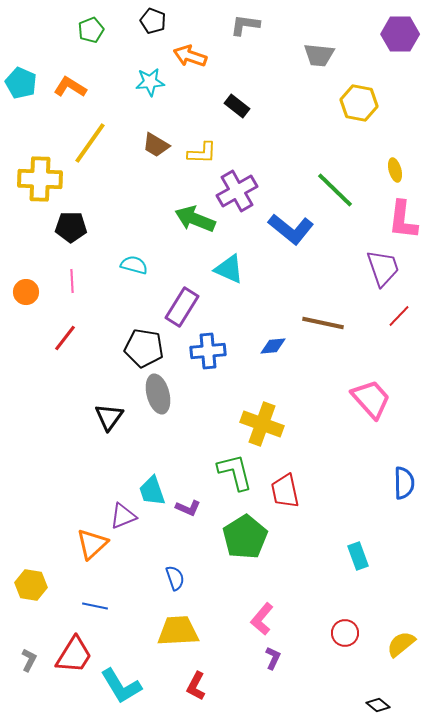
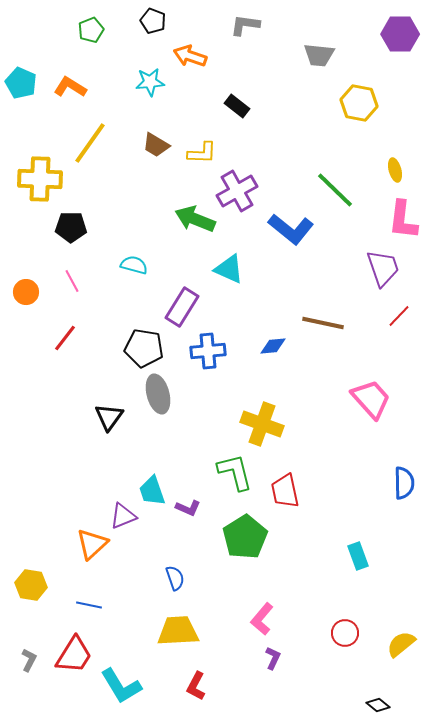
pink line at (72, 281): rotated 25 degrees counterclockwise
blue line at (95, 606): moved 6 px left, 1 px up
